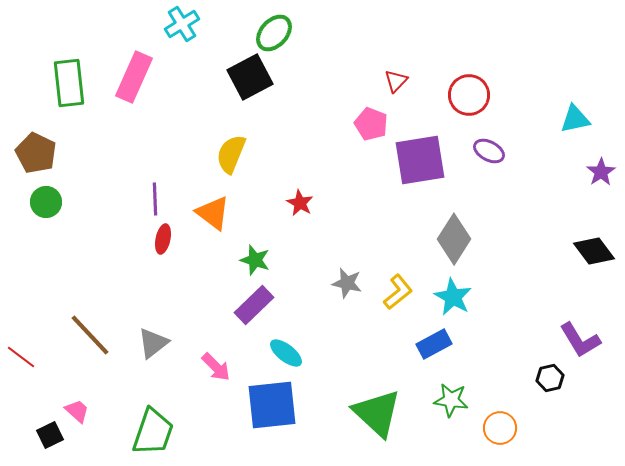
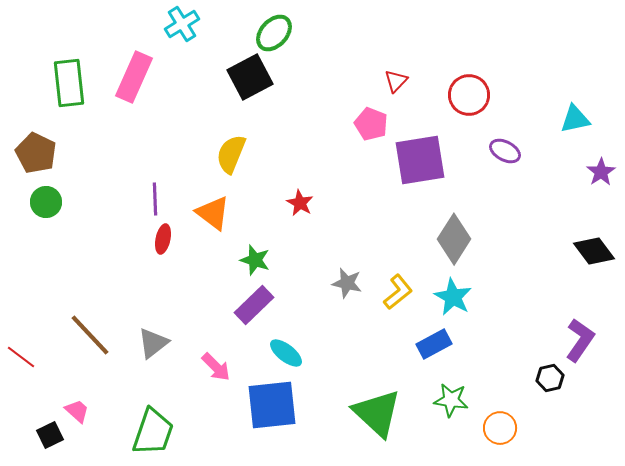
purple ellipse at (489, 151): moved 16 px right
purple L-shape at (580, 340): rotated 114 degrees counterclockwise
